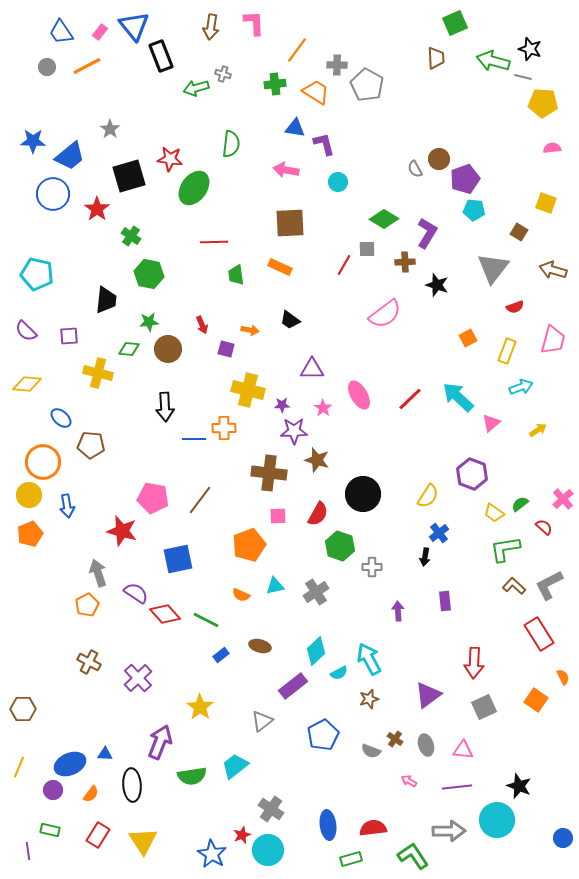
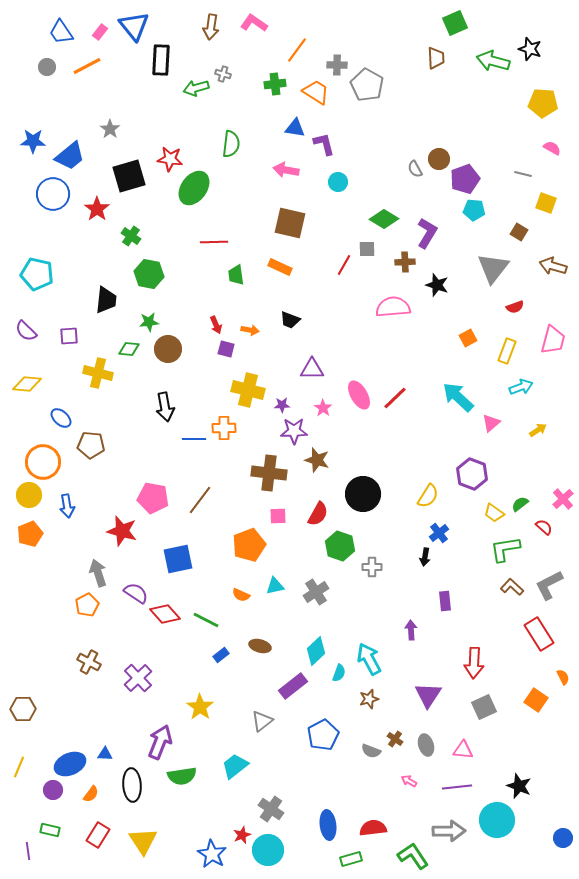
pink L-shape at (254, 23): rotated 52 degrees counterclockwise
black rectangle at (161, 56): moved 4 px down; rotated 24 degrees clockwise
gray line at (523, 77): moved 97 px down
pink semicircle at (552, 148): rotated 36 degrees clockwise
brown square at (290, 223): rotated 16 degrees clockwise
brown arrow at (553, 270): moved 4 px up
pink semicircle at (385, 314): moved 8 px right, 7 px up; rotated 148 degrees counterclockwise
black trapezoid at (290, 320): rotated 15 degrees counterclockwise
red arrow at (202, 325): moved 14 px right
red line at (410, 399): moved 15 px left, 1 px up
black arrow at (165, 407): rotated 8 degrees counterclockwise
brown L-shape at (514, 586): moved 2 px left, 1 px down
purple arrow at (398, 611): moved 13 px right, 19 px down
cyan semicircle at (339, 673): rotated 42 degrees counterclockwise
purple triangle at (428, 695): rotated 20 degrees counterclockwise
green semicircle at (192, 776): moved 10 px left
